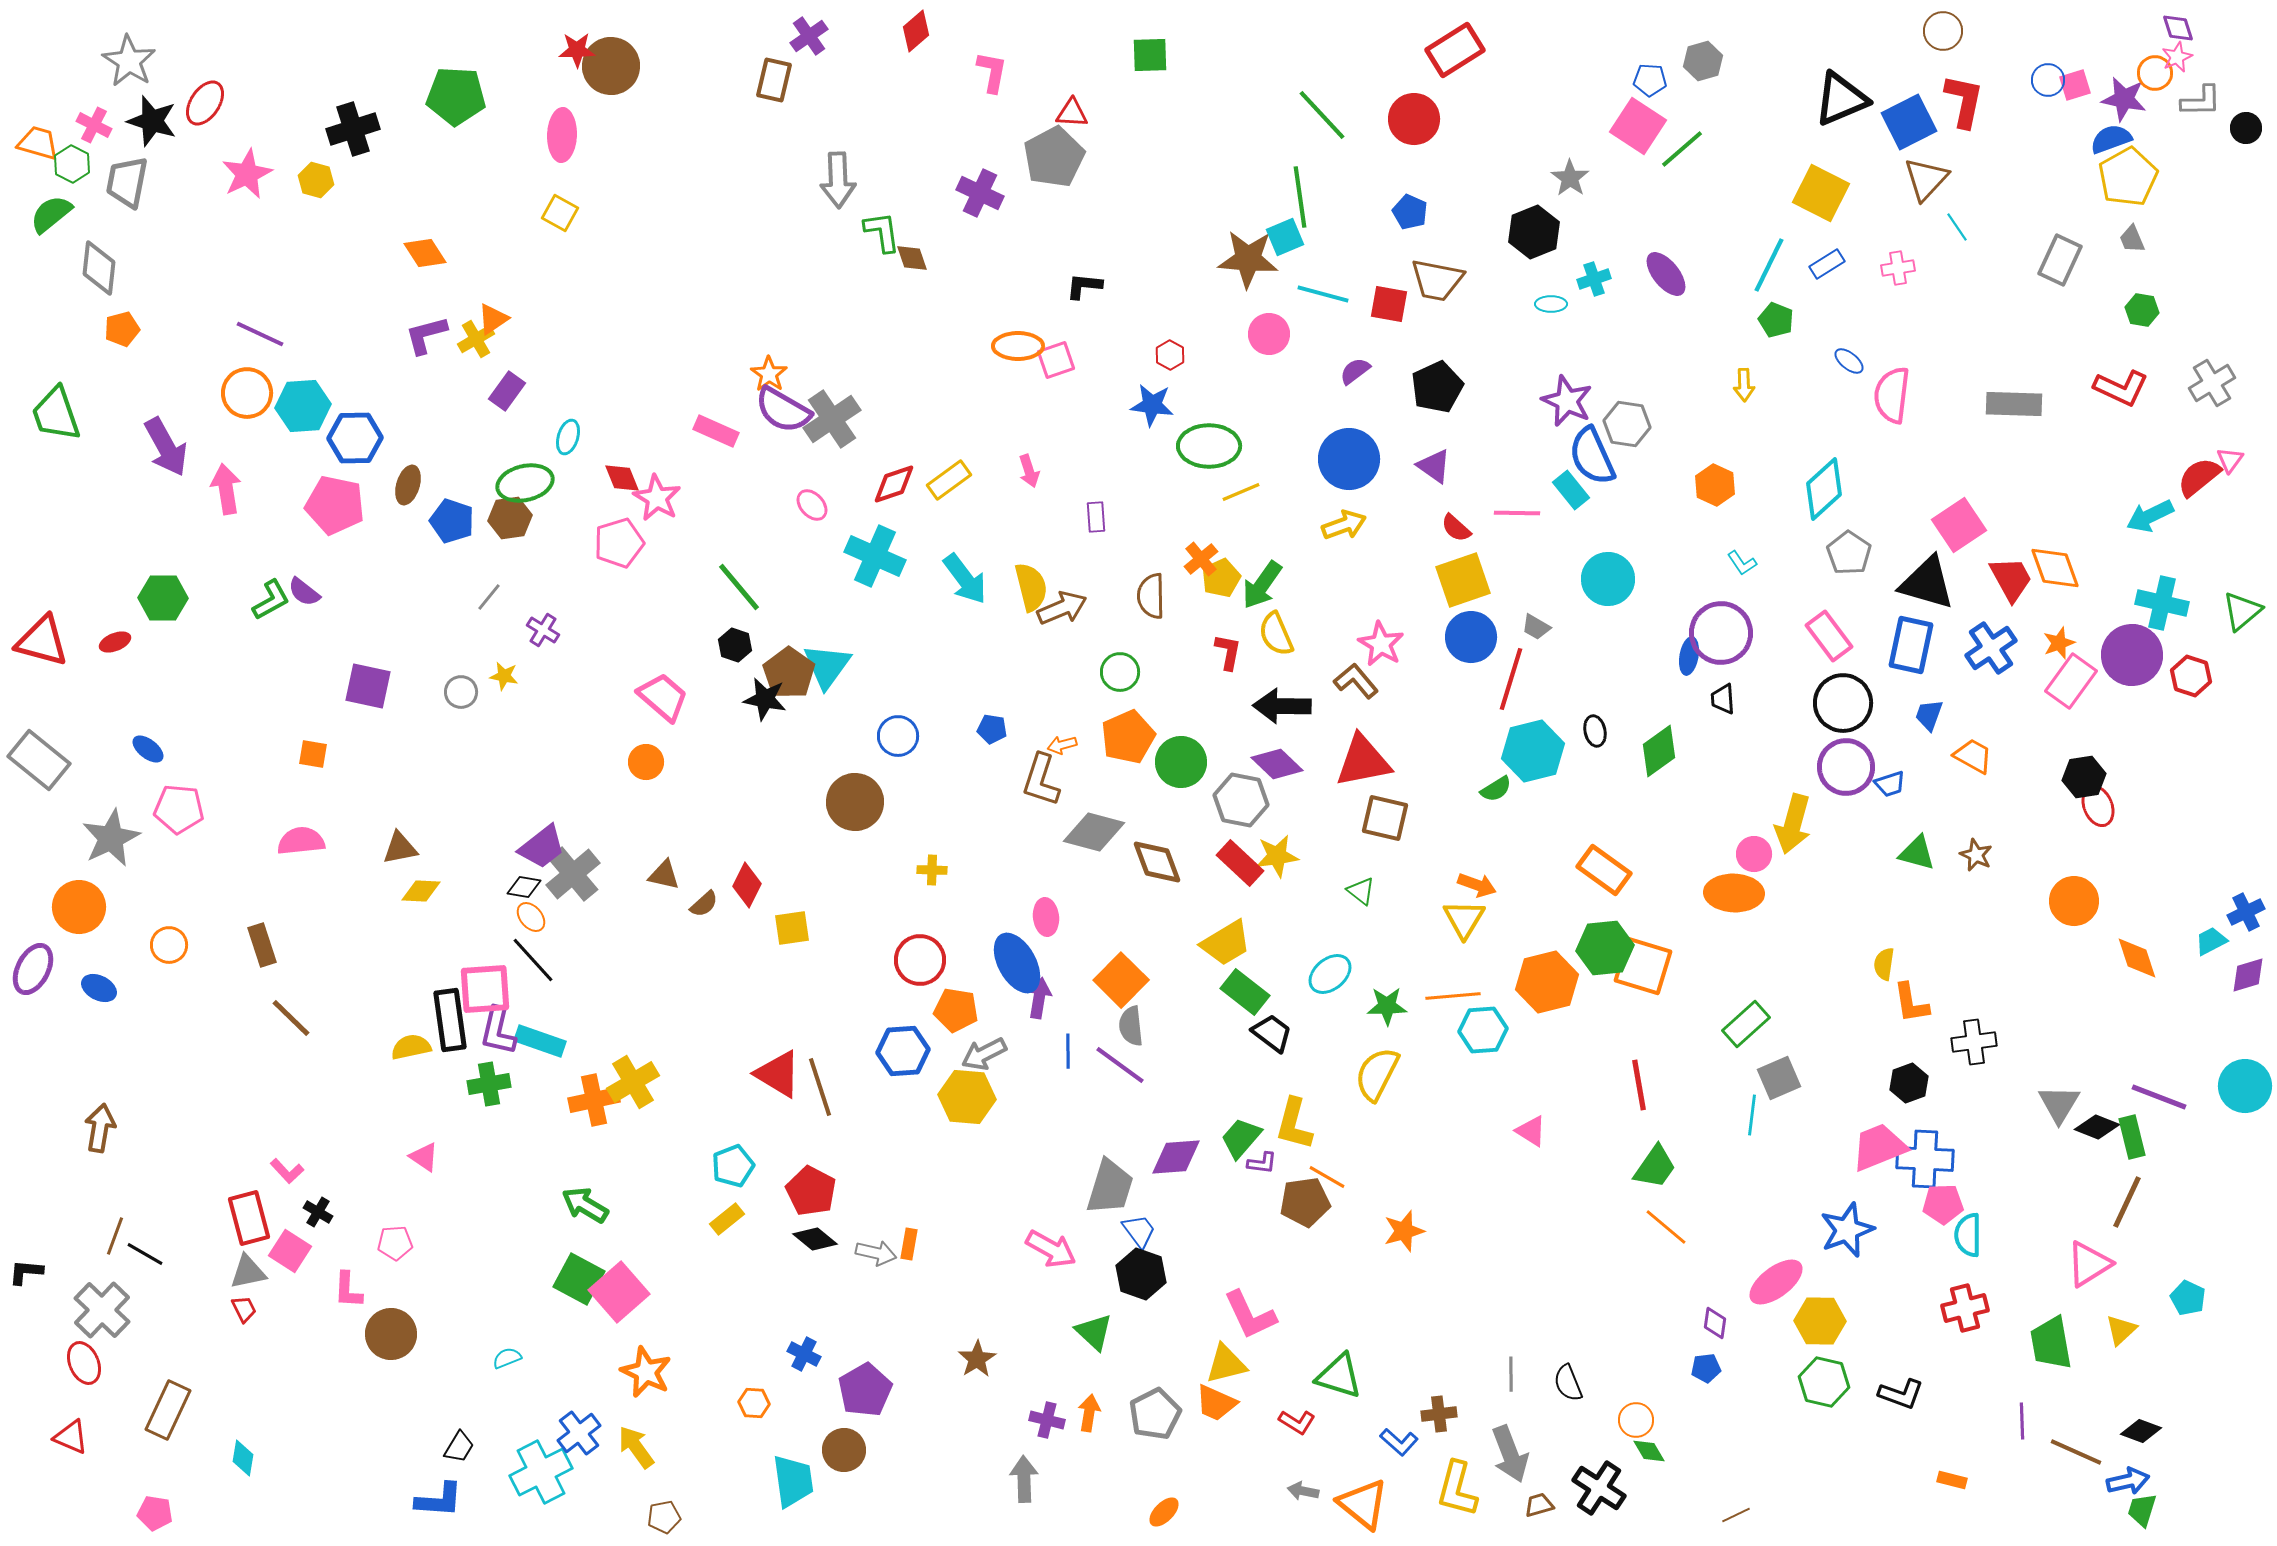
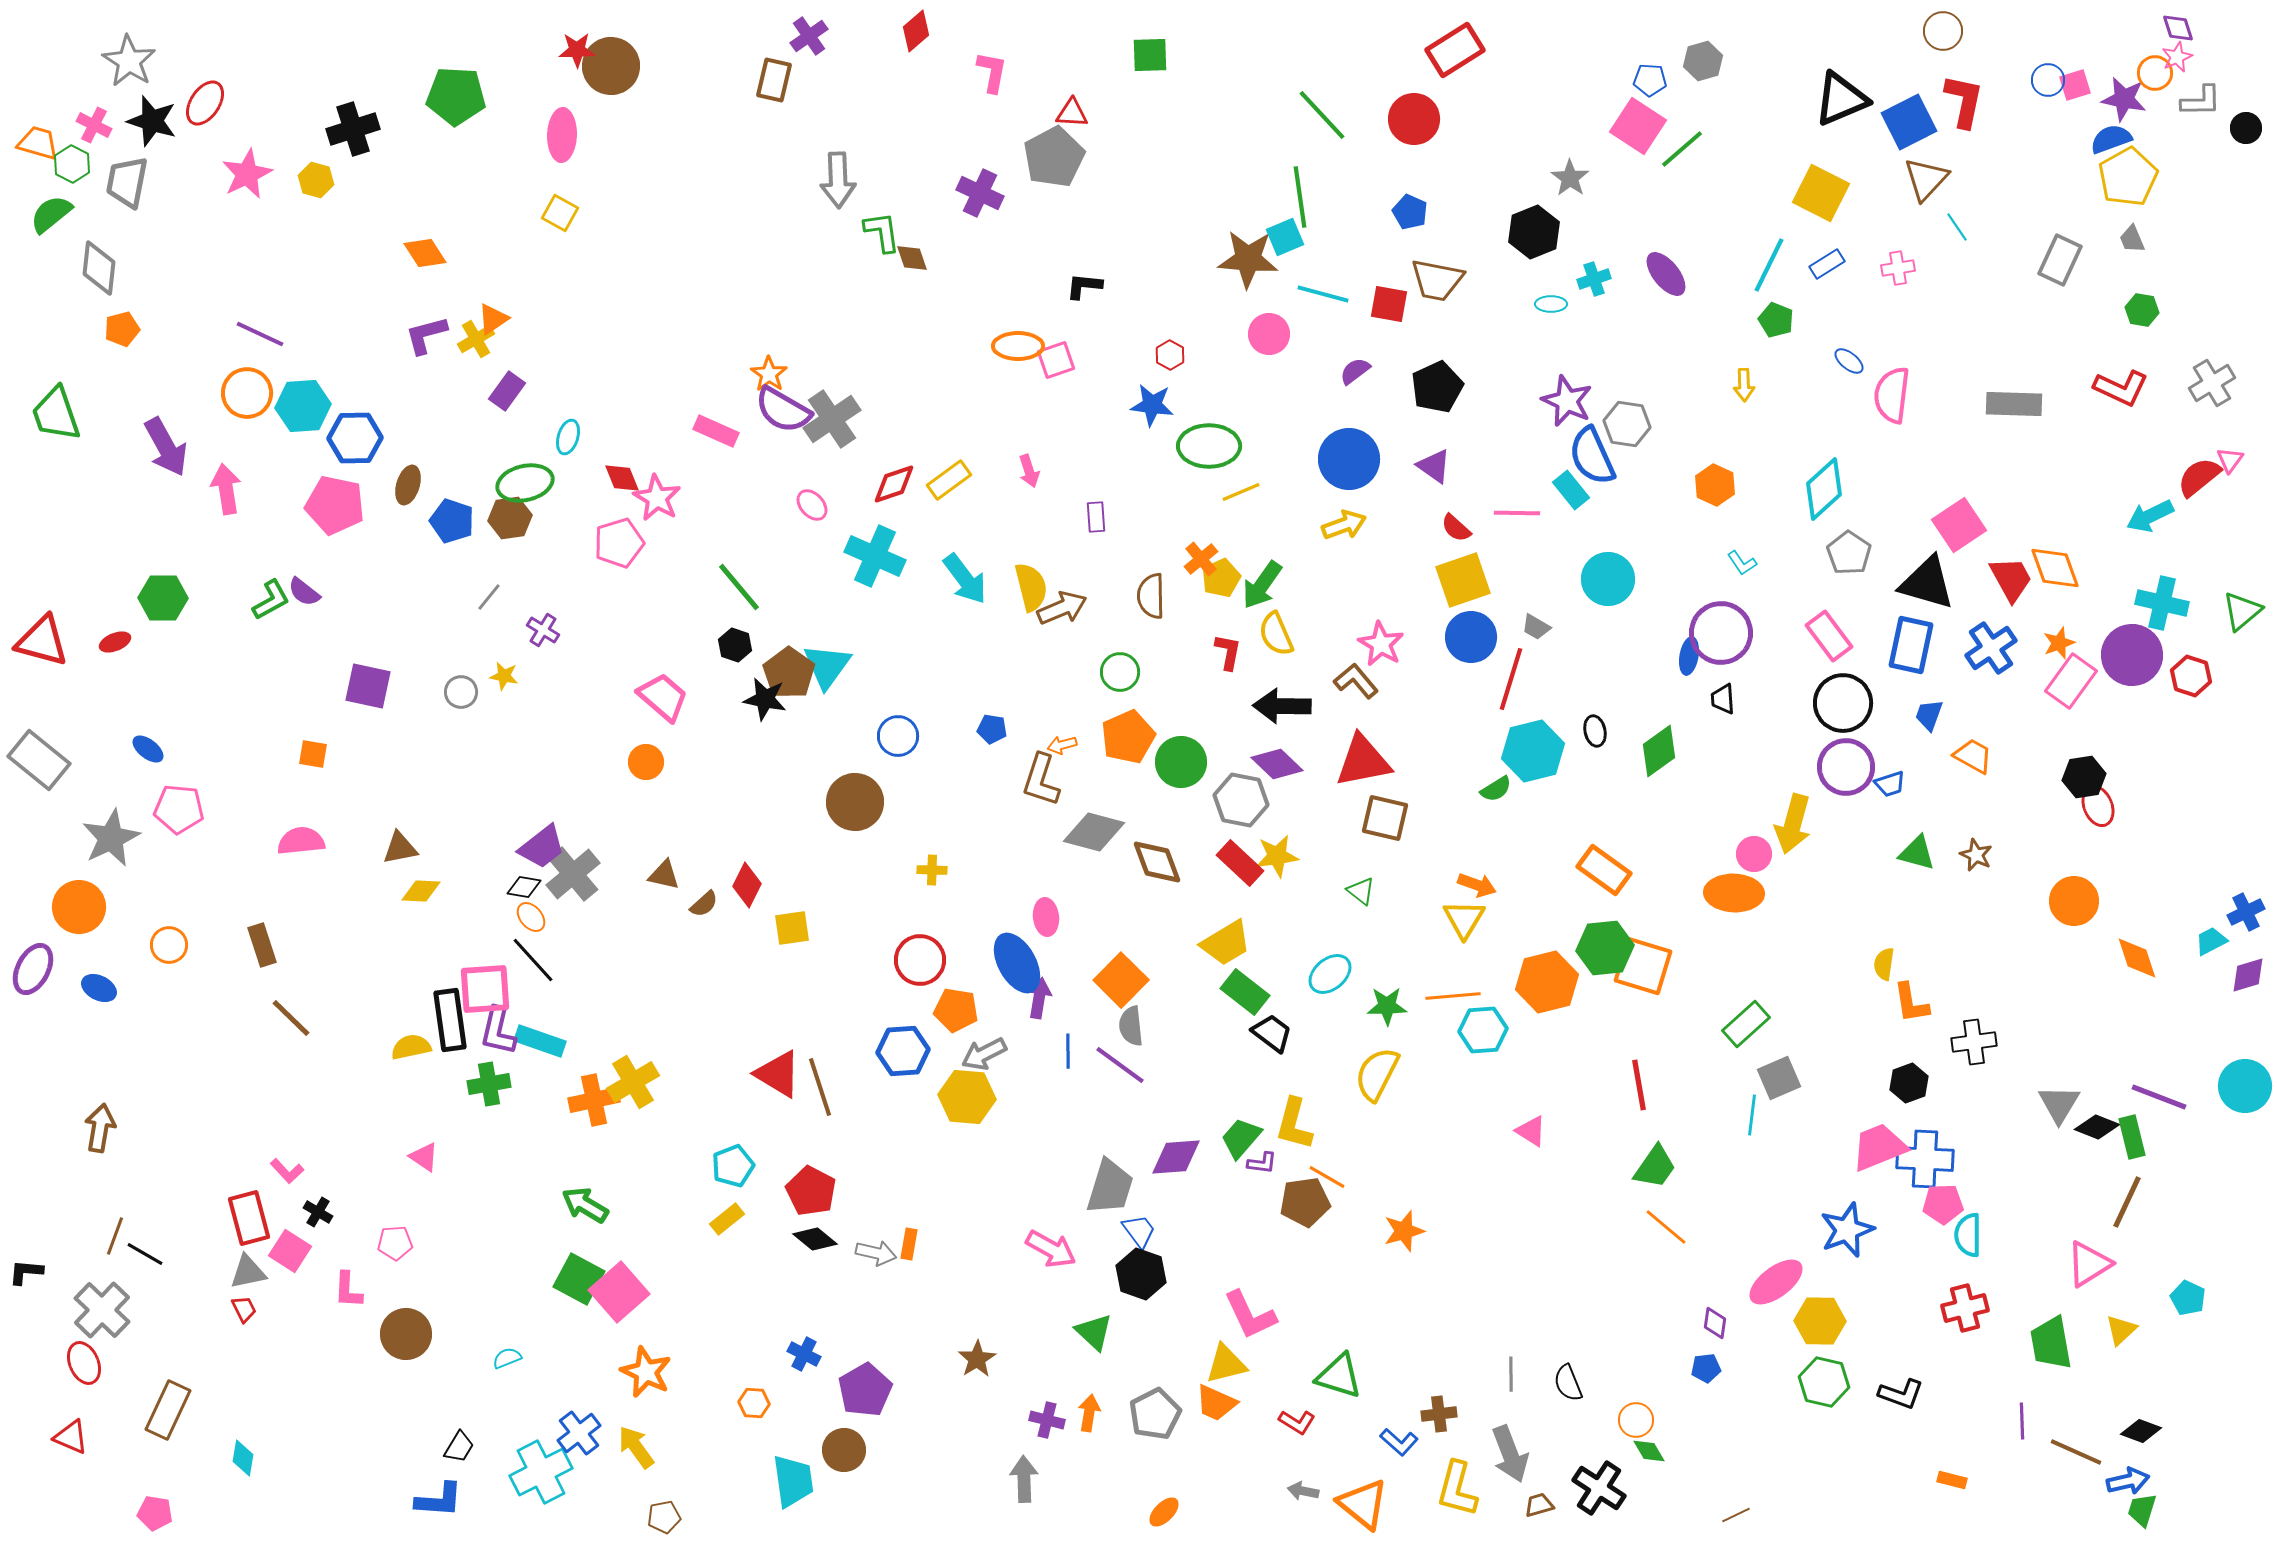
brown circle at (391, 1334): moved 15 px right
